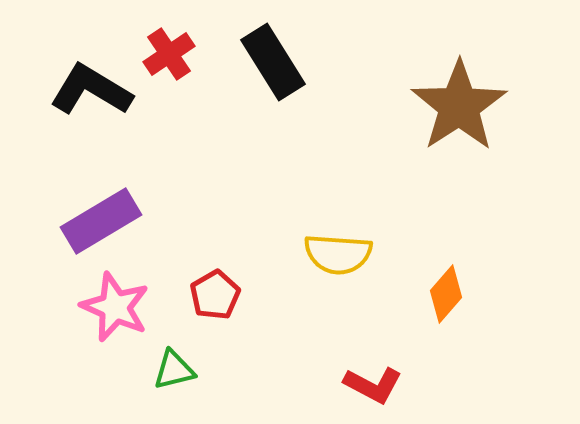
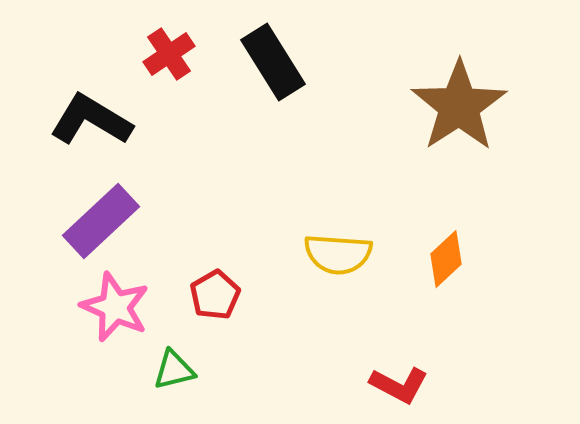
black L-shape: moved 30 px down
purple rectangle: rotated 12 degrees counterclockwise
orange diamond: moved 35 px up; rotated 6 degrees clockwise
red L-shape: moved 26 px right
